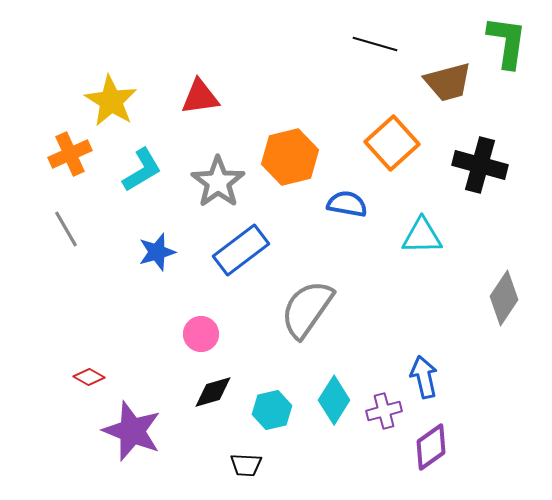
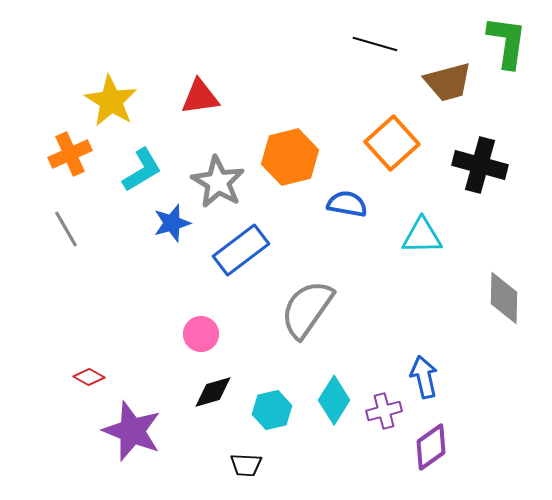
gray star: rotated 6 degrees counterclockwise
blue star: moved 15 px right, 29 px up
gray diamond: rotated 32 degrees counterclockwise
